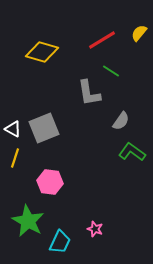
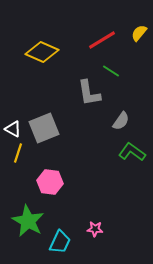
yellow diamond: rotated 8 degrees clockwise
yellow line: moved 3 px right, 5 px up
pink star: rotated 14 degrees counterclockwise
